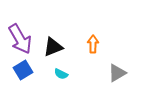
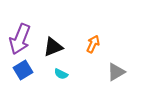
purple arrow: rotated 52 degrees clockwise
orange arrow: rotated 24 degrees clockwise
gray triangle: moved 1 px left, 1 px up
